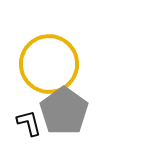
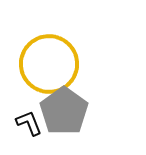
black L-shape: rotated 8 degrees counterclockwise
